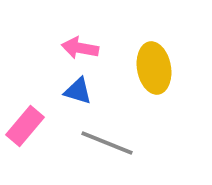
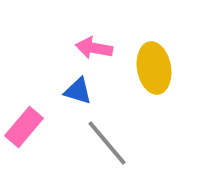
pink arrow: moved 14 px right
pink rectangle: moved 1 px left, 1 px down
gray line: rotated 28 degrees clockwise
